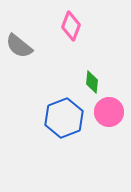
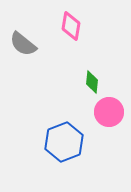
pink diamond: rotated 12 degrees counterclockwise
gray semicircle: moved 4 px right, 2 px up
blue hexagon: moved 24 px down
